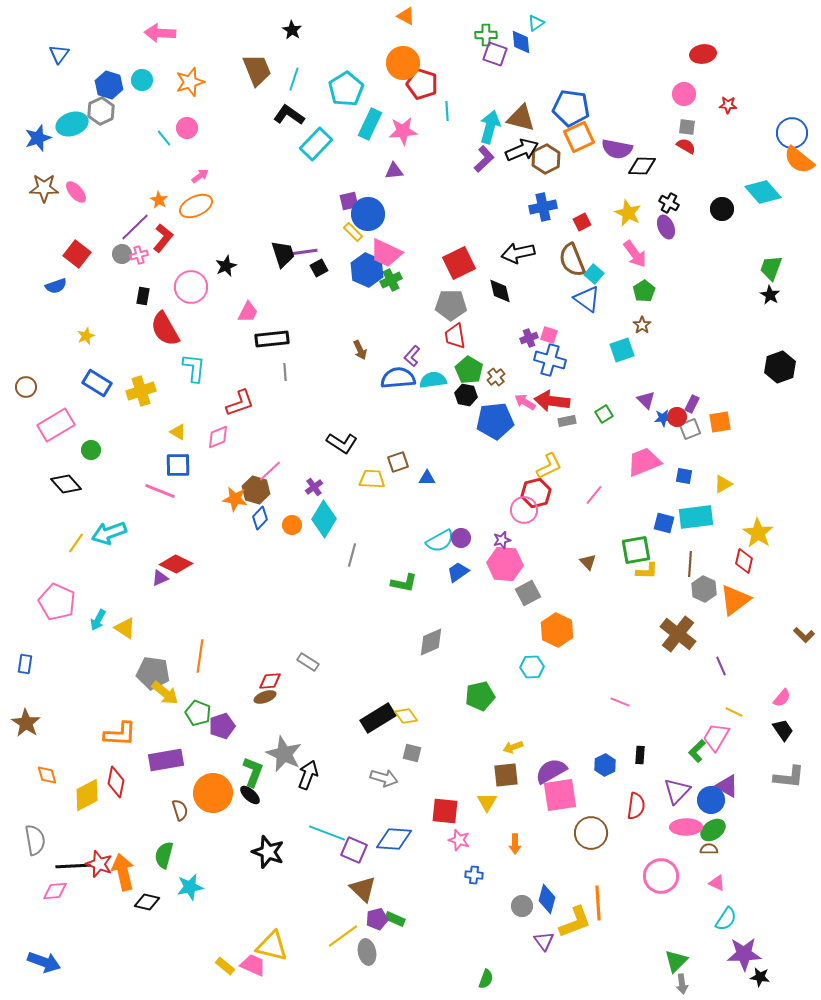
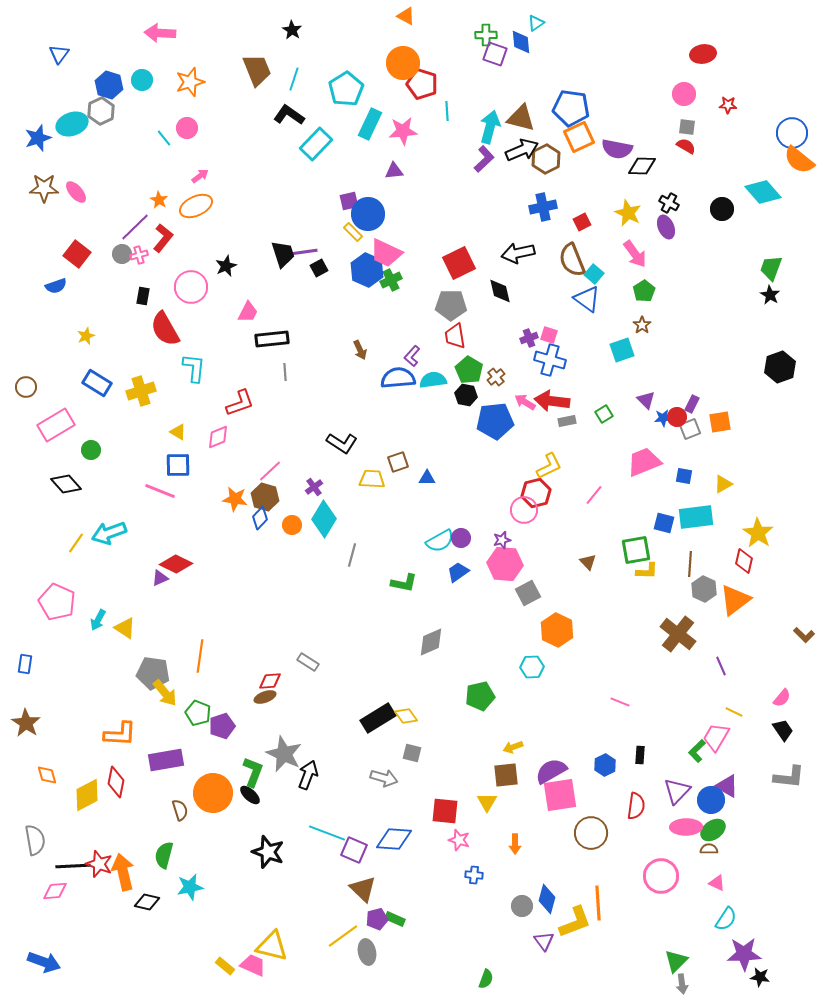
brown hexagon at (256, 490): moved 9 px right, 7 px down
yellow arrow at (165, 693): rotated 12 degrees clockwise
